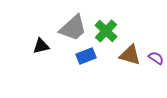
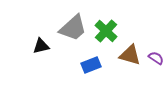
blue rectangle: moved 5 px right, 9 px down
